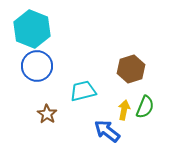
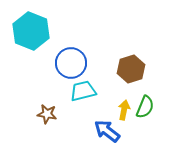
cyan hexagon: moved 1 px left, 2 px down
blue circle: moved 34 px right, 3 px up
brown star: rotated 24 degrees counterclockwise
